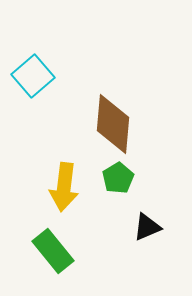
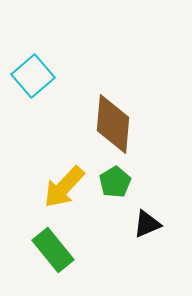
green pentagon: moved 3 px left, 4 px down
yellow arrow: rotated 36 degrees clockwise
black triangle: moved 3 px up
green rectangle: moved 1 px up
